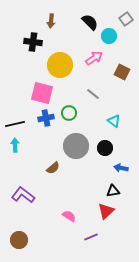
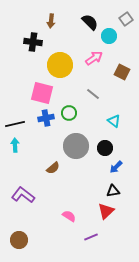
blue arrow: moved 5 px left, 1 px up; rotated 56 degrees counterclockwise
